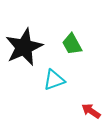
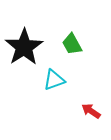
black star: rotated 9 degrees counterclockwise
